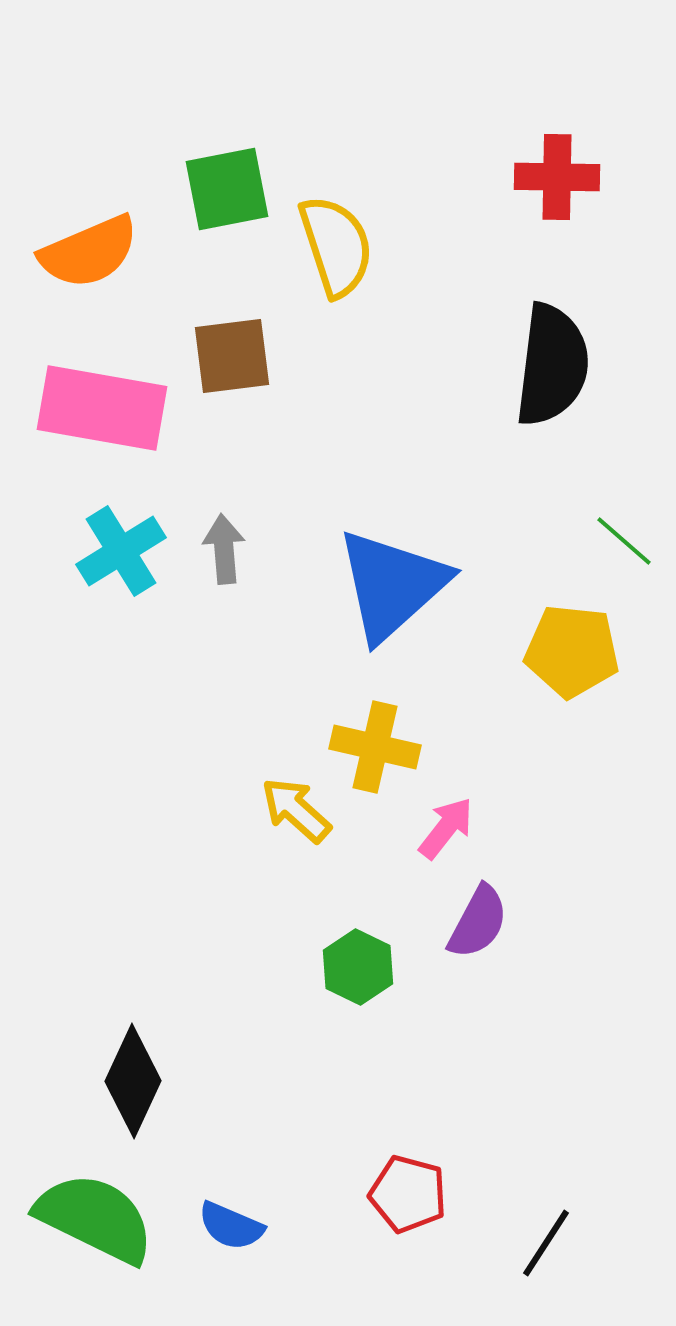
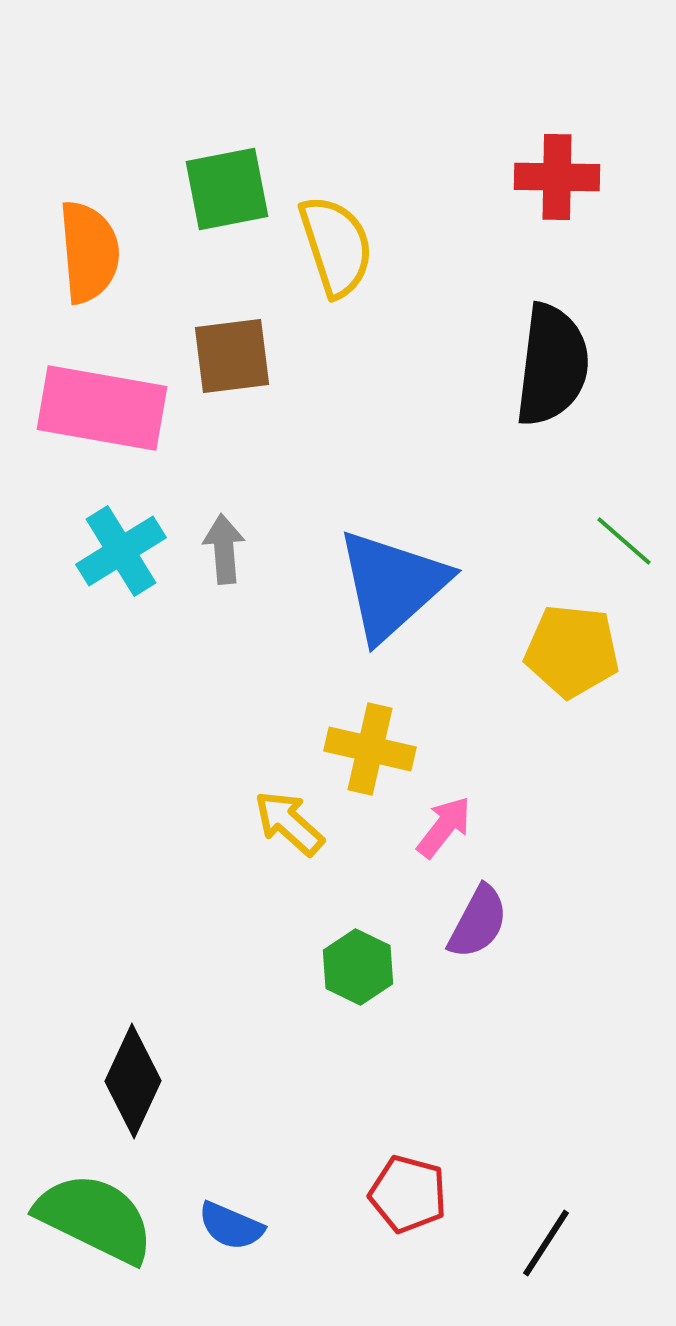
orange semicircle: rotated 72 degrees counterclockwise
yellow cross: moved 5 px left, 2 px down
yellow arrow: moved 7 px left, 13 px down
pink arrow: moved 2 px left, 1 px up
